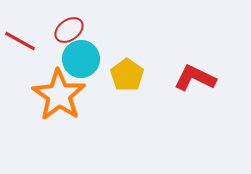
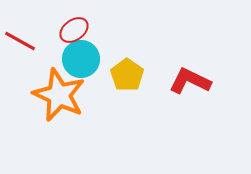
red ellipse: moved 5 px right
red L-shape: moved 5 px left, 3 px down
orange star: rotated 10 degrees counterclockwise
